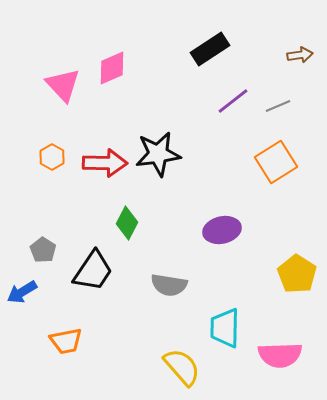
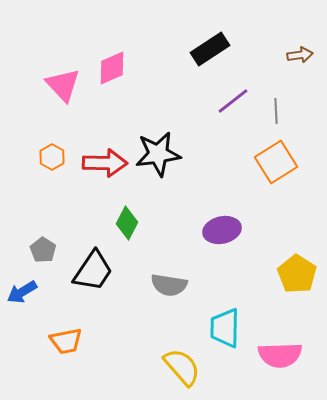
gray line: moved 2 px left, 5 px down; rotated 70 degrees counterclockwise
